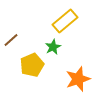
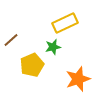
yellow rectangle: moved 2 px down; rotated 15 degrees clockwise
green star: rotated 14 degrees clockwise
